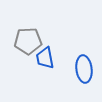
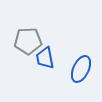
blue ellipse: moved 3 px left; rotated 32 degrees clockwise
